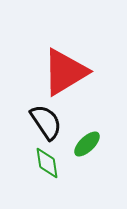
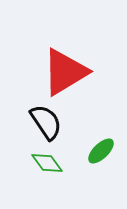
green ellipse: moved 14 px right, 7 px down
green diamond: rotated 28 degrees counterclockwise
